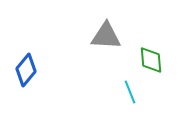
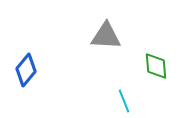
green diamond: moved 5 px right, 6 px down
cyan line: moved 6 px left, 9 px down
